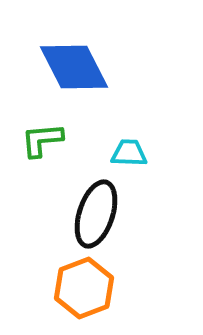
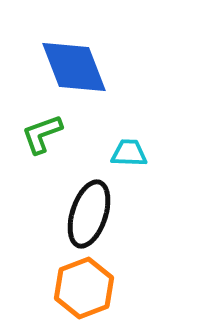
blue diamond: rotated 6 degrees clockwise
green L-shape: moved 6 px up; rotated 15 degrees counterclockwise
black ellipse: moved 7 px left
